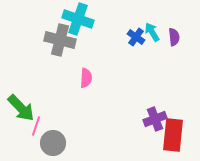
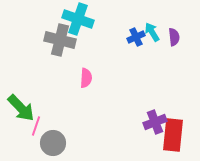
blue cross: rotated 30 degrees clockwise
purple cross: moved 3 px down
